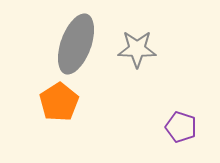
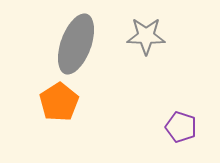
gray star: moved 9 px right, 13 px up
